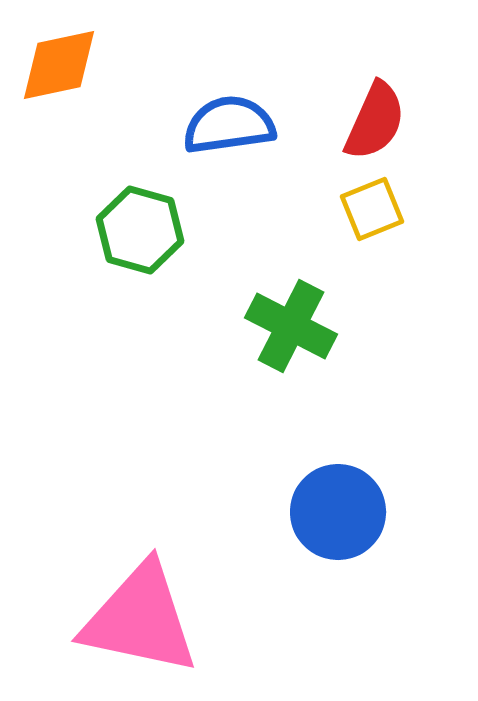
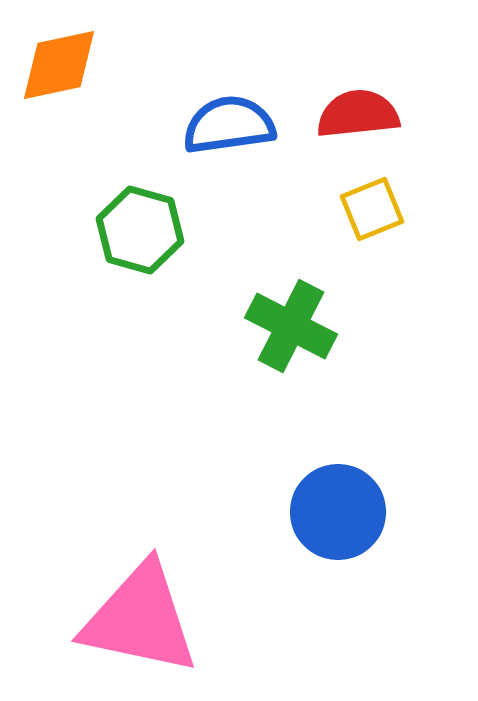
red semicircle: moved 17 px left, 7 px up; rotated 120 degrees counterclockwise
